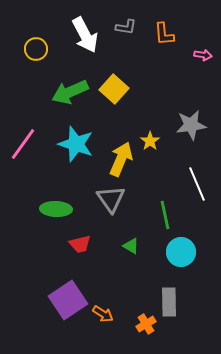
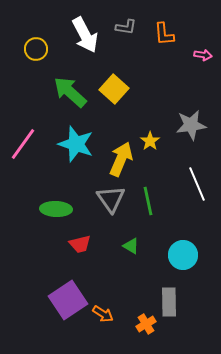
green arrow: rotated 66 degrees clockwise
green line: moved 17 px left, 14 px up
cyan circle: moved 2 px right, 3 px down
